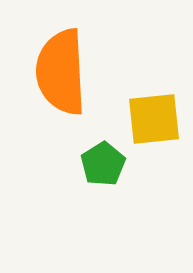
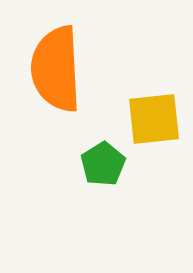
orange semicircle: moved 5 px left, 3 px up
